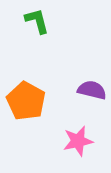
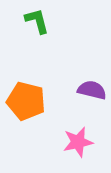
orange pentagon: rotated 15 degrees counterclockwise
pink star: moved 1 px down
